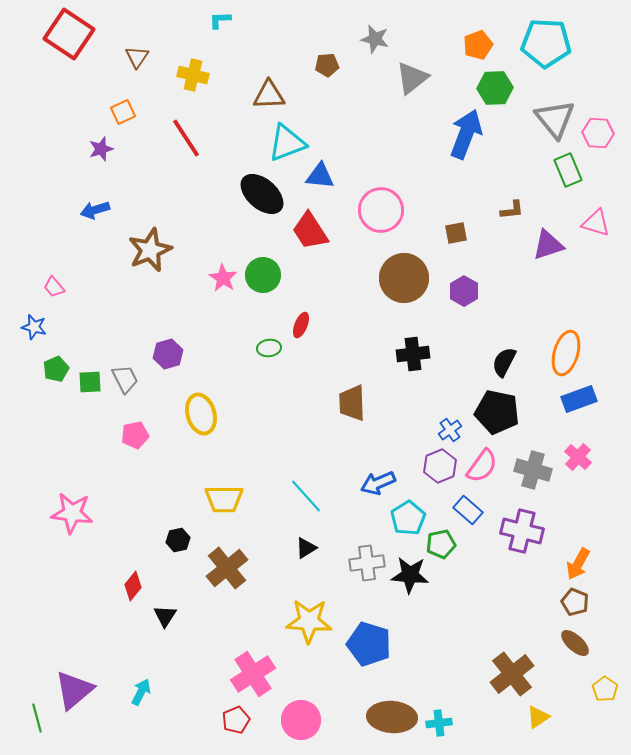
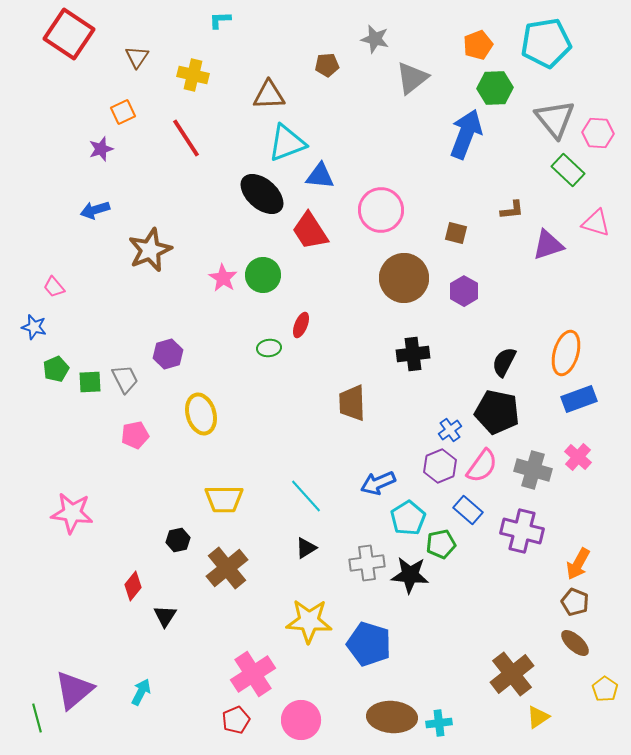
cyan pentagon at (546, 43): rotated 12 degrees counterclockwise
green rectangle at (568, 170): rotated 24 degrees counterclockwise
brown square at (456, 233): rotated 25 degrees clockwise
